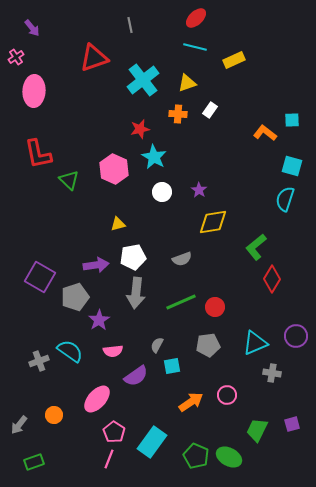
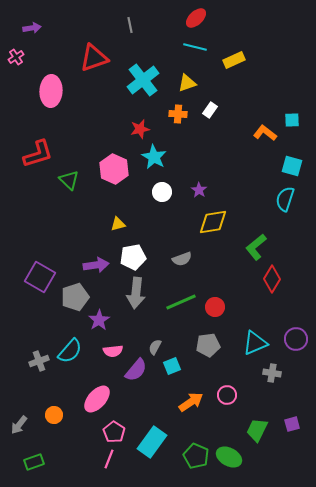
purple arrow at (32, 28): rotated 60 degrees counterclockwise
pink ellipse at (34, 91): moved 17 px right
red L-shape at (38, 154): rotated 96 degrees counterclockwise
purple circle at (296, 336): moved 3 px down
gray semicircle at (157, 345): moved 2 px left, 2 px down
cyan semicircle at (70, 351): rotated 96 degrees clockwise
cyan square at (172, 366): rotated 12 degrees counterclockwise
purple semicircle at (136, 376): moved 6 px up; rotated 15 degrees counterclockwise
